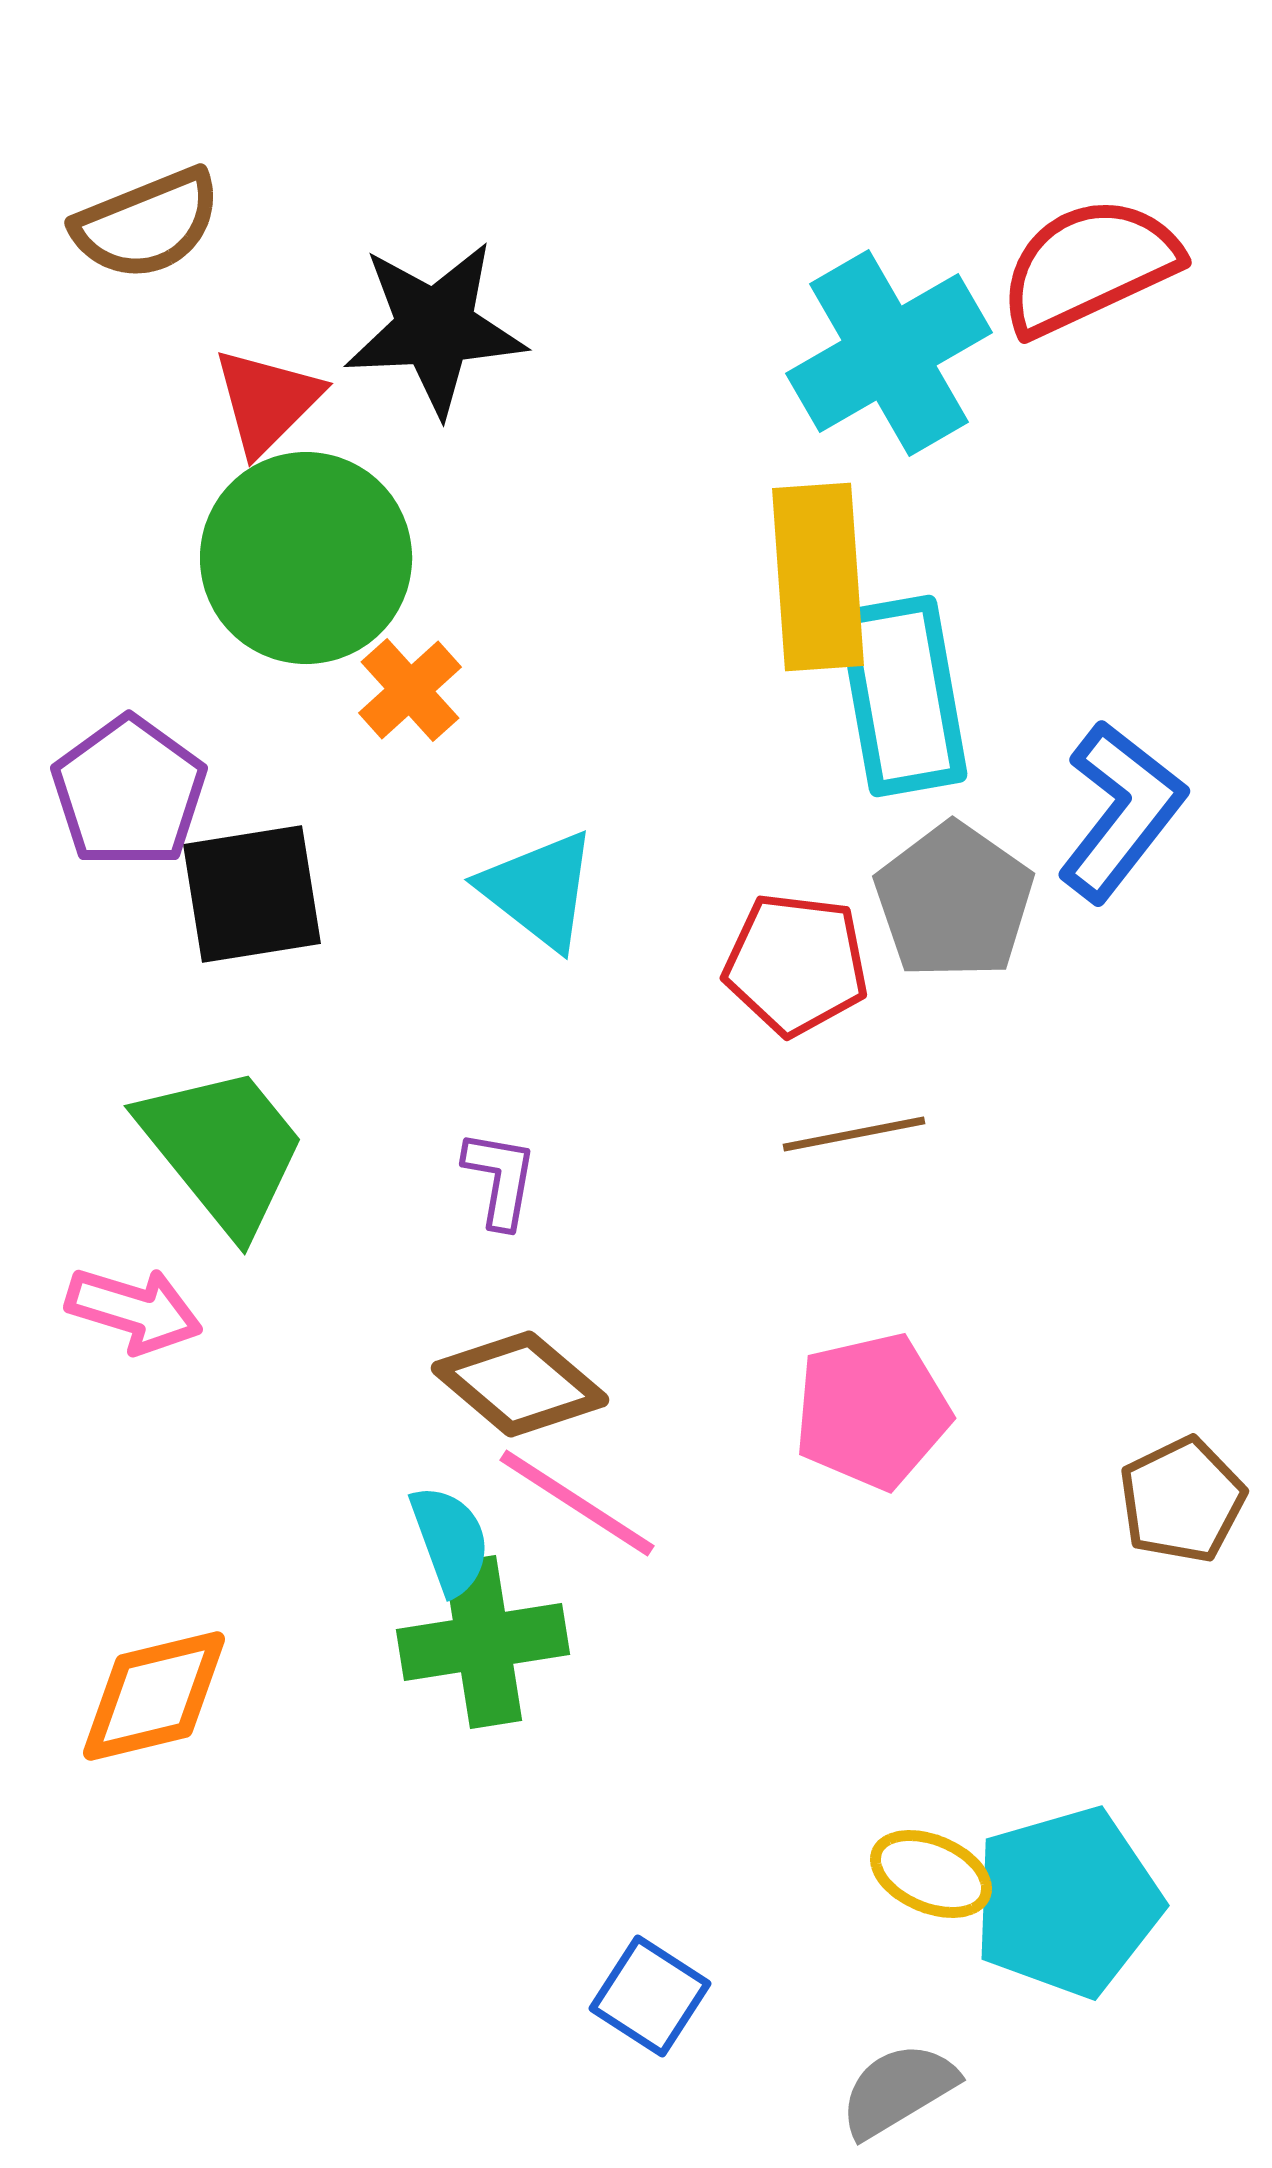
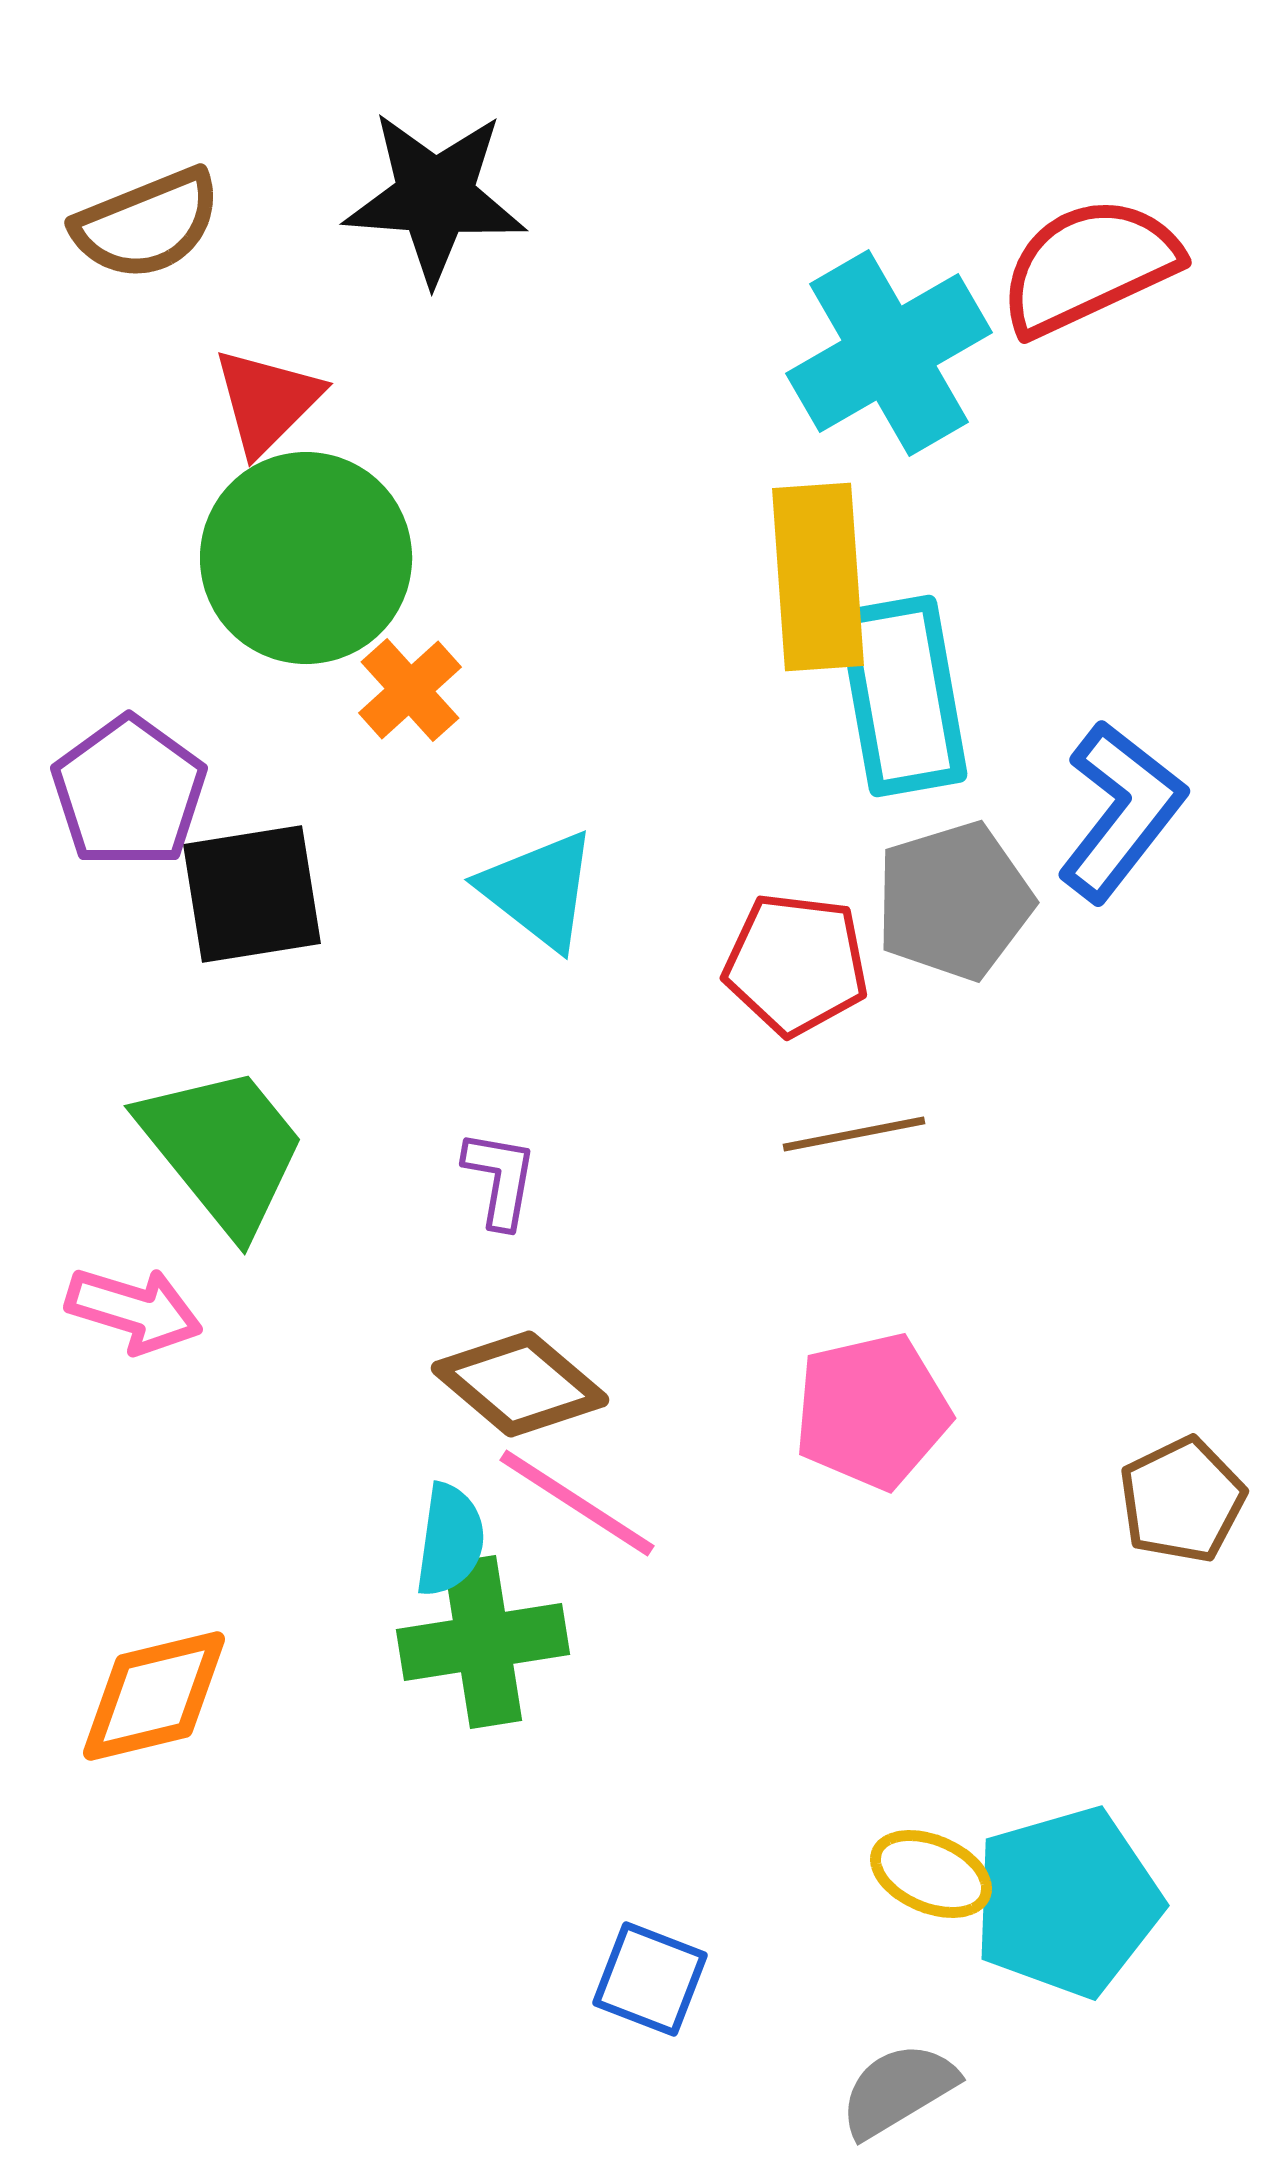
black star: moved 131 px up; rotated 7 degrees clockwise
gray pentagon: rotated 20 degrees clockwise
cyan semicircle: rotated 28 degrees clockwise
blue square: moved 17 px up; rotated 12 degrees counterclockwise
